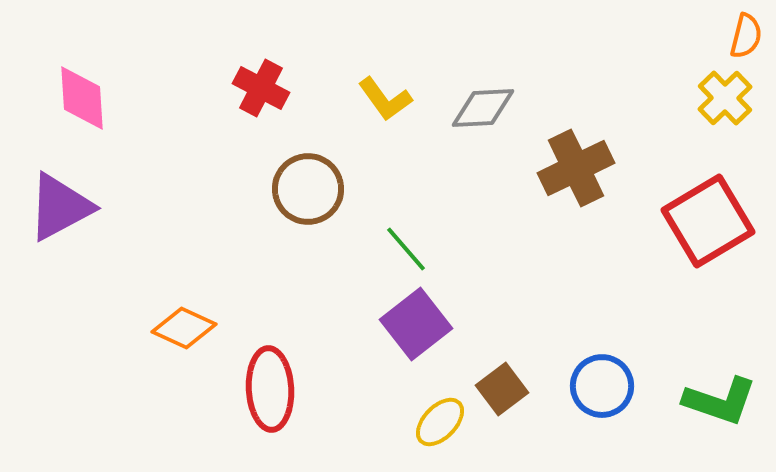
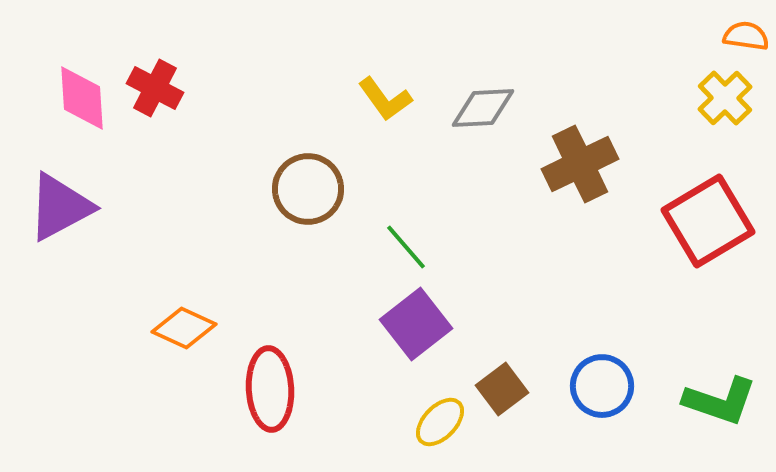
orange semicircle: rotated 96 degrees counterclockwise
red cross: moved 106 px left
brown cross: moved 4 px right, 4 px up
green line: moved 2 px up
